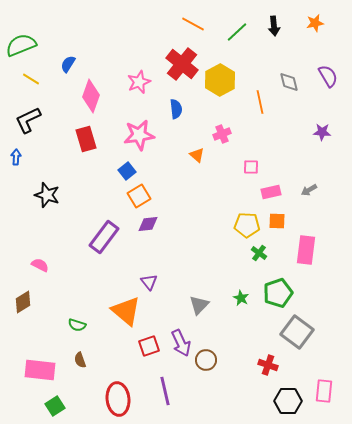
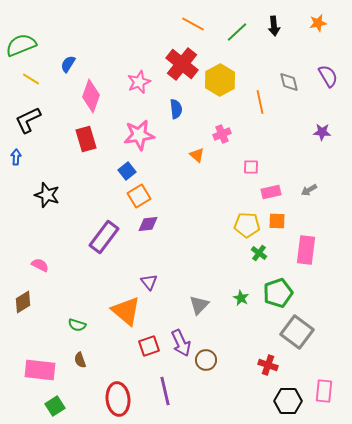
orange star at (315, 23): moved 3 px right
